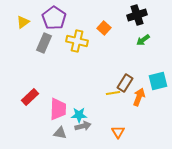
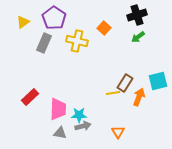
green arrow: moved 5 px left, 3 px up
